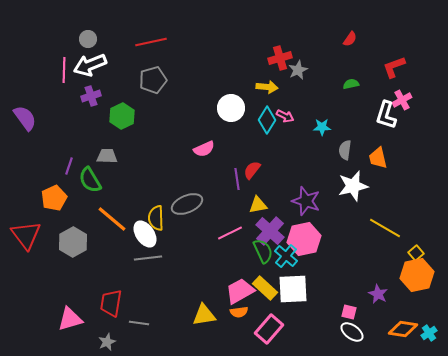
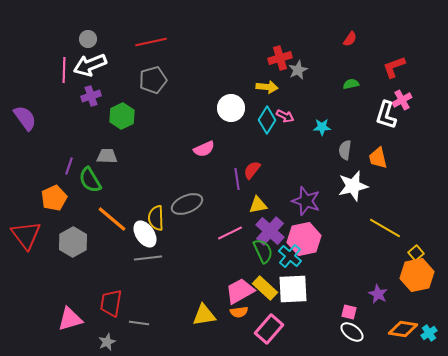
cyan cross at (286, 256): moved 4 px right
